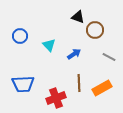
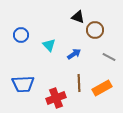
blue circle: moved 1 px right, 1 px up
